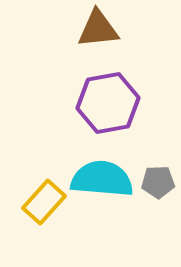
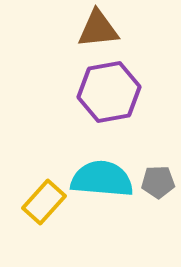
purple hexagon: moved 1 px right, 11 px up
